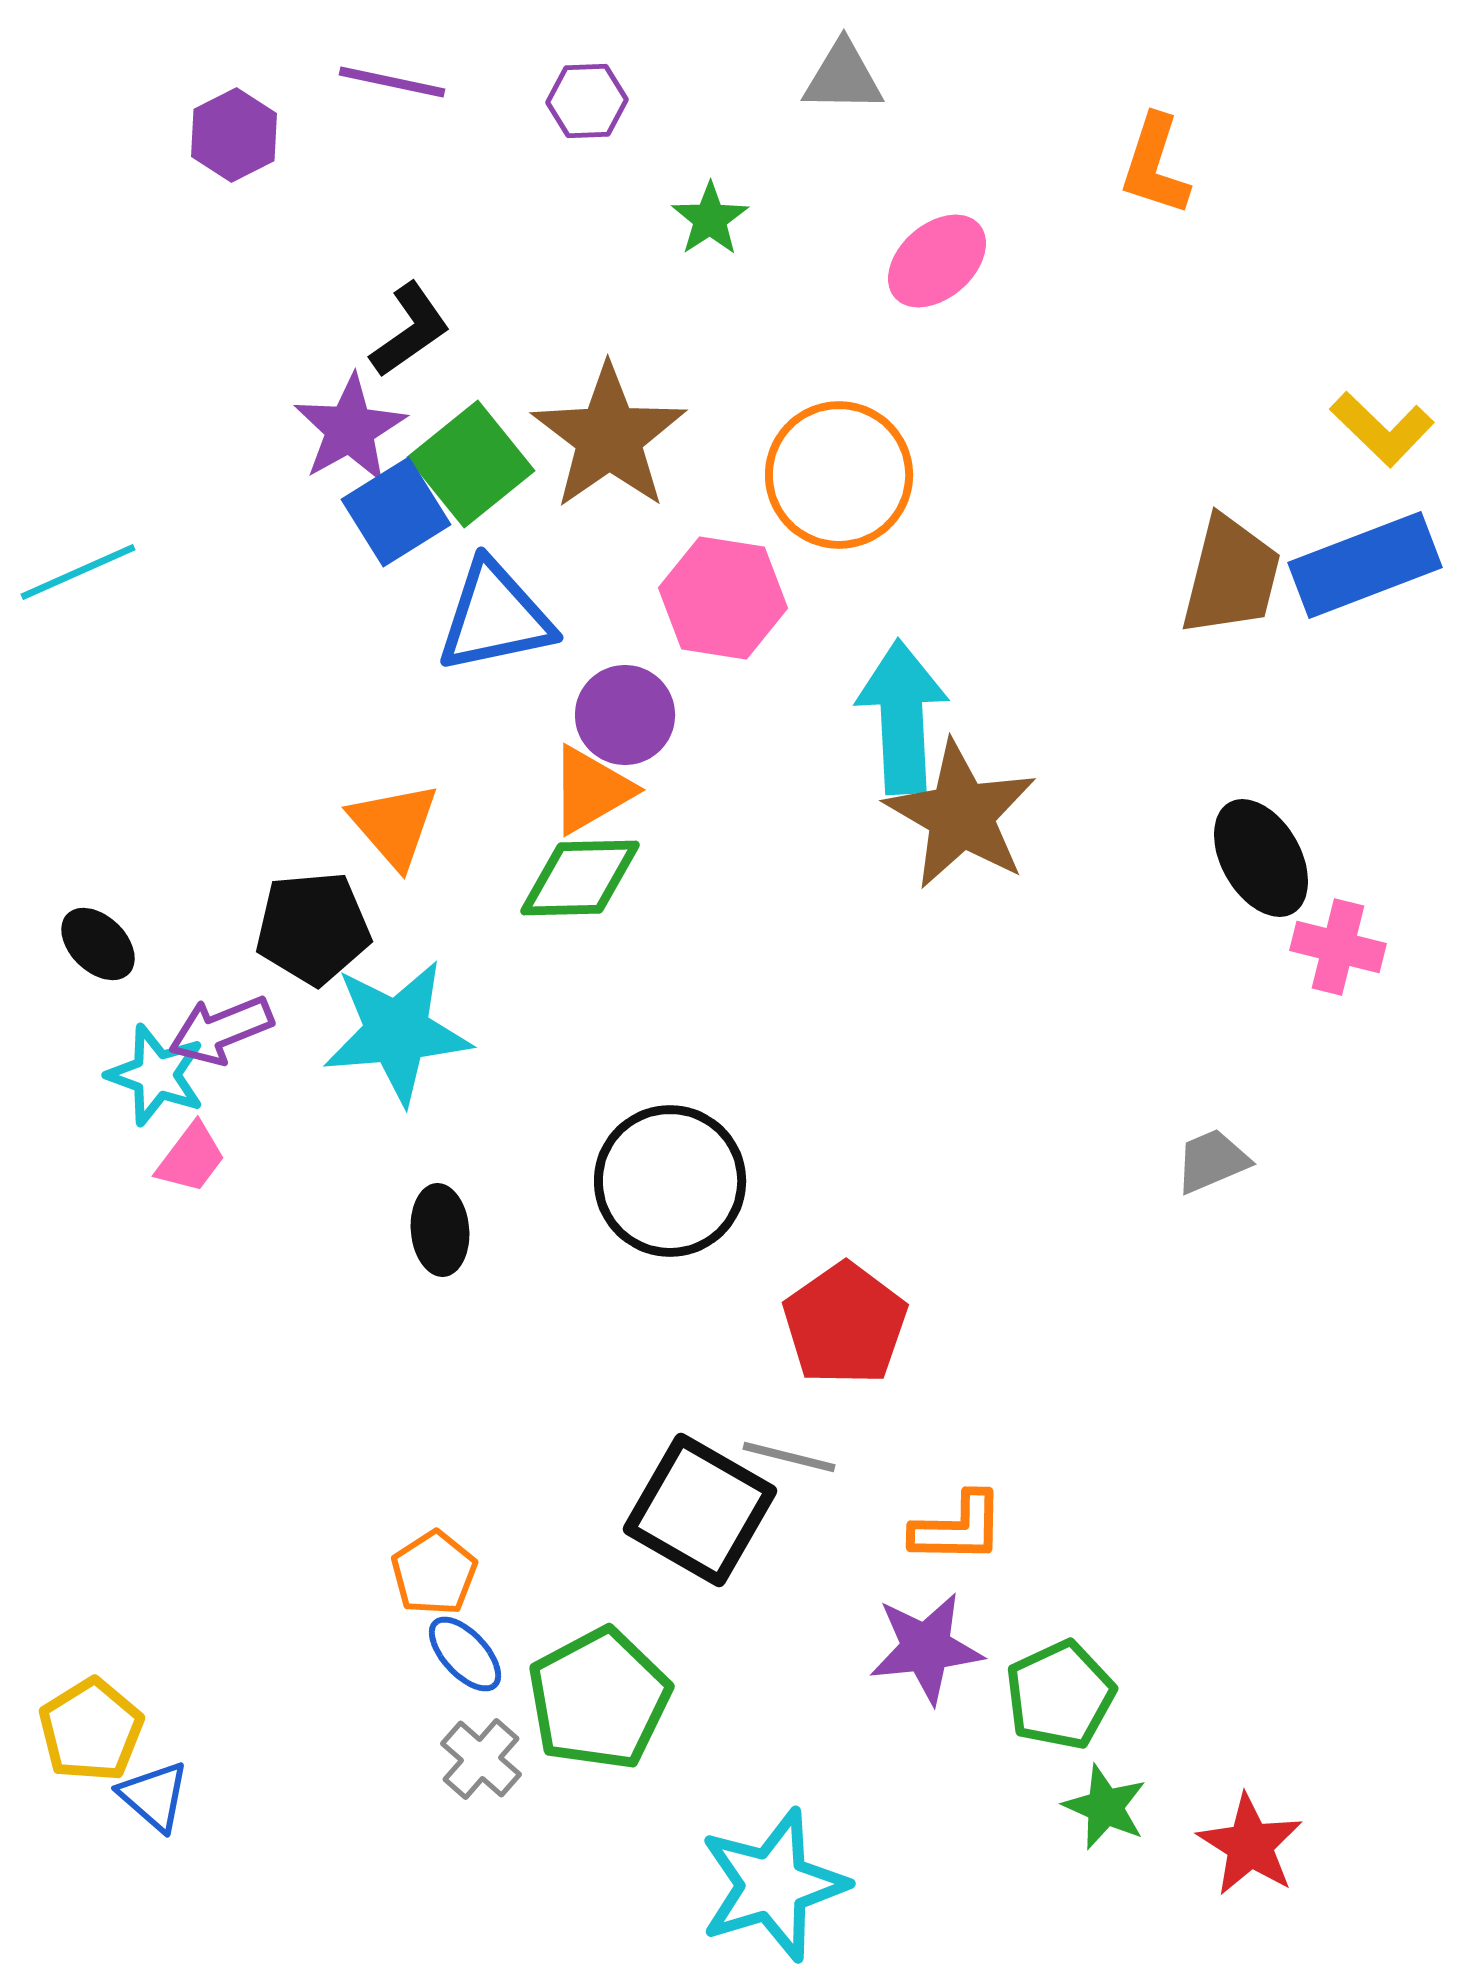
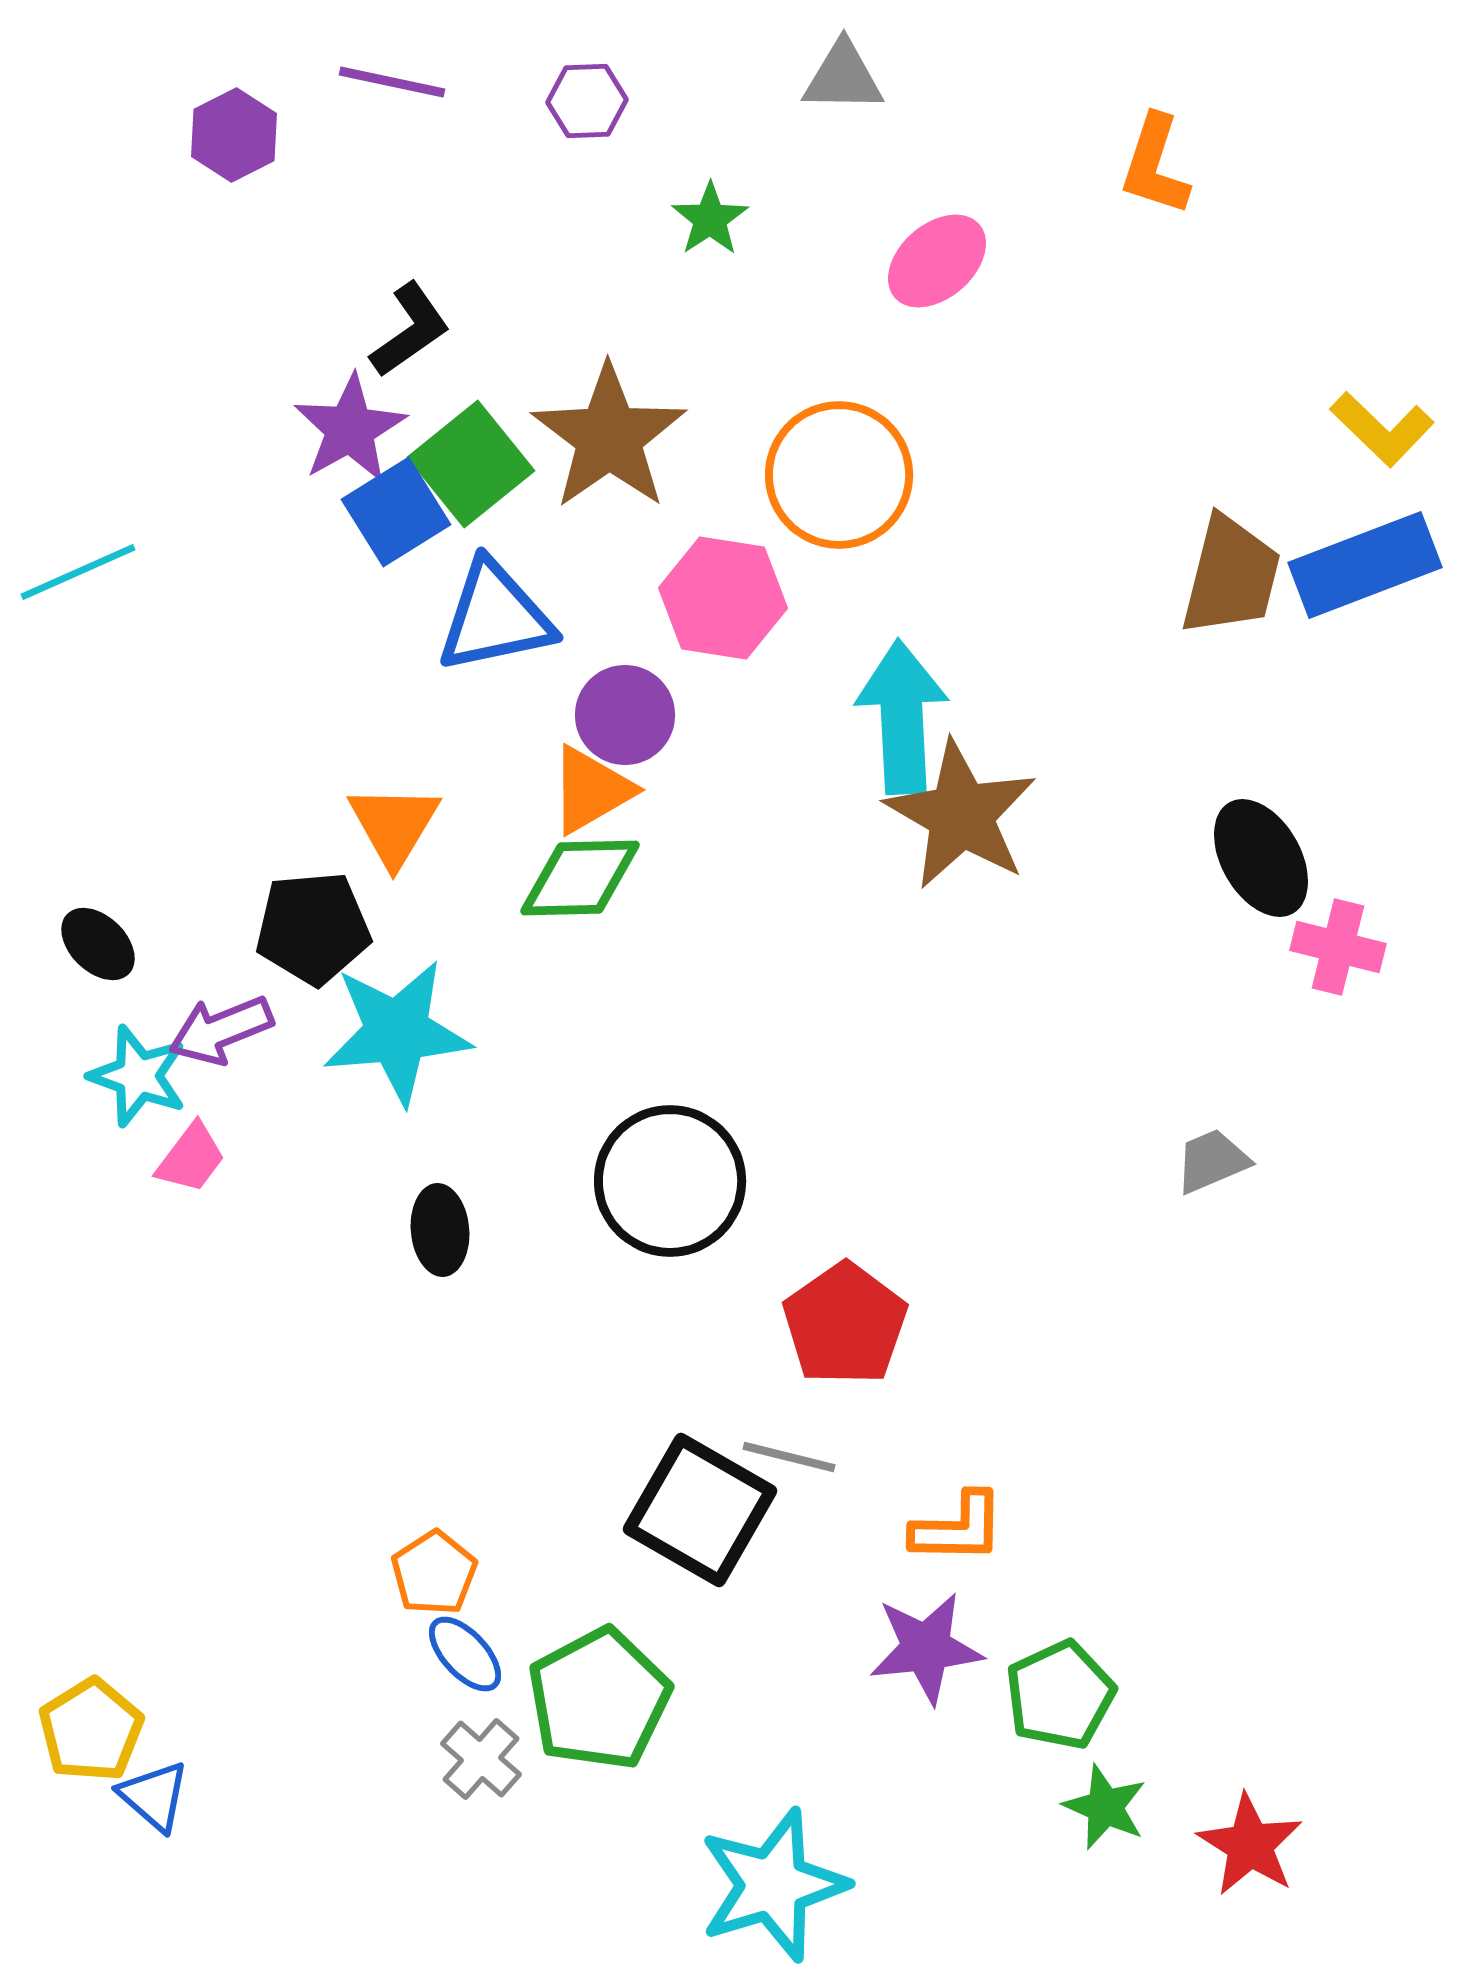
orange triangle at (394, 825): rotated 12 degrees clockwise
cyan star at (156, 1075): moved 18 px left, 1 px down
